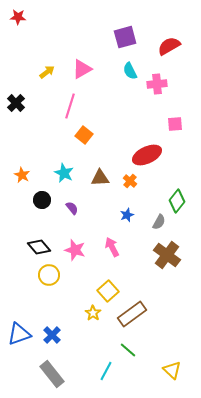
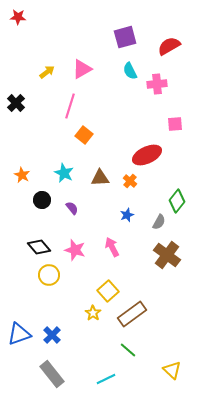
cyan line: moved 8 px down; rotated 36 degrees clockwise
